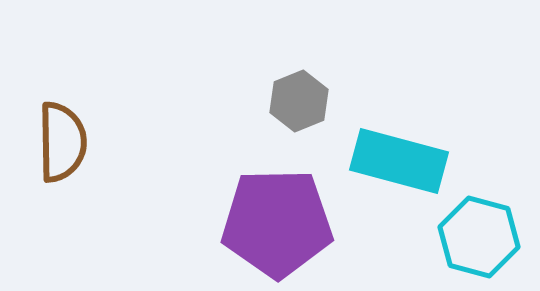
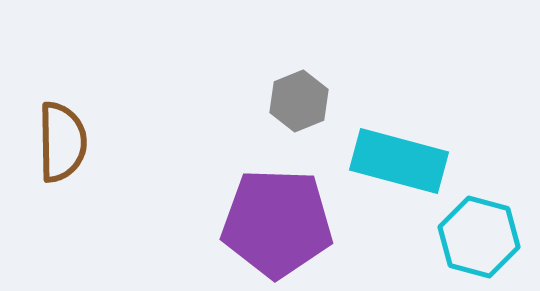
purple pentagon: rotated 3 degrees clockwise
